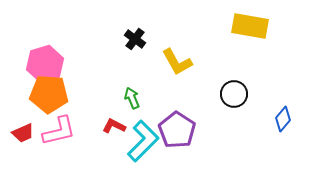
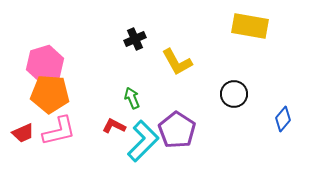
black cross: rotated 30 degrees clockwise
orange pentagon: moved 1 px right
